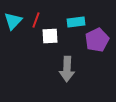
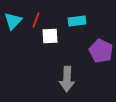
cyan rectangle: moved 1 px right, 1 px up
purple pentagon: moved 4 px right, 11 px down; rotated 20 degrees counterclockwise
gray arrow: moved 10 px down
